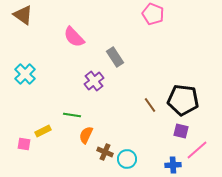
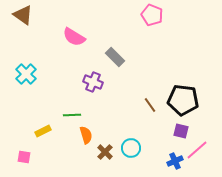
pink pentagon: moved 1 px left, 1 px down
pink semicircle: rotated 15 degrees counterclockwise
gray rectangle: rotated 12 degrees counterclockwise
cyan cross: moved 1 px right
purple cross: moved 1 px left, 1 px down; rotated 30 degrees counterclockwise
green line: rotated 12 degrees counterclockwise
orange semicircle: rotated 138 degrees clockwise
pink square: moved 13 px down
brown cross: rotated 21 degrees clockwise
cyan circle: moved 4 px right, 11 px up
blue cross: moved 2 px right, 4 px up; rotated 21 degrees counterclockwise
